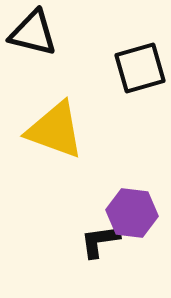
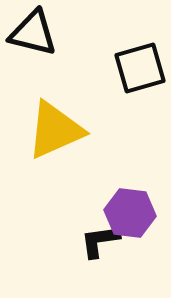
yellow triangle: rotated 44 degrees counterclockwise
purple hexagon: moved 2 px left
